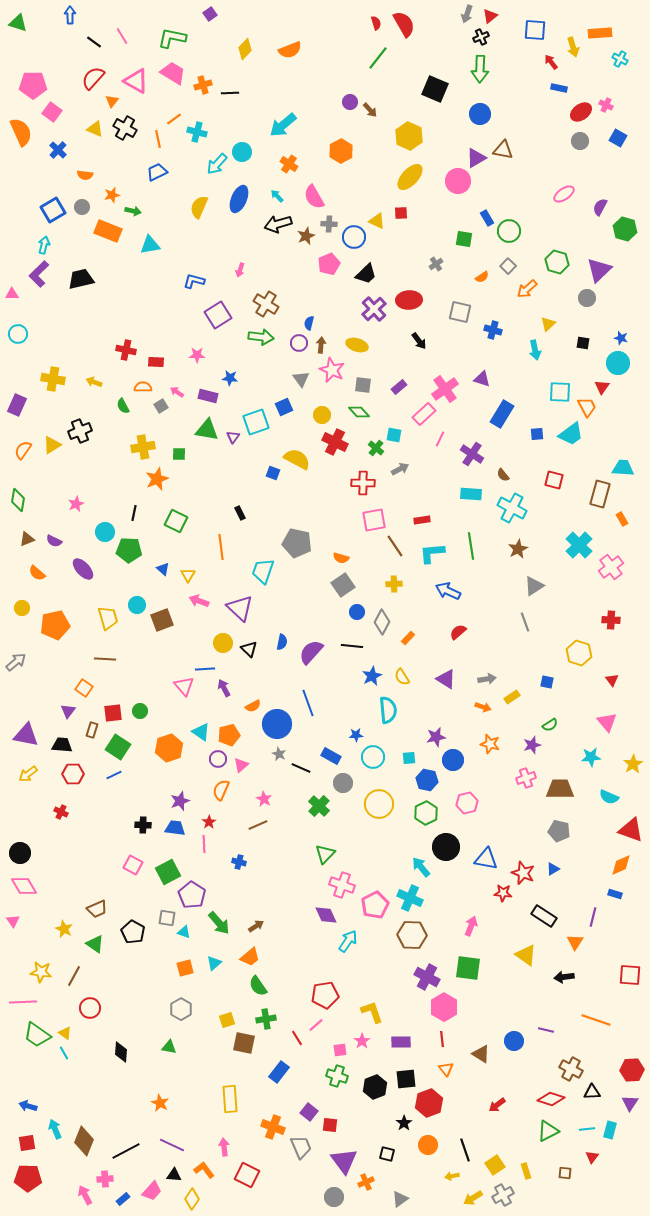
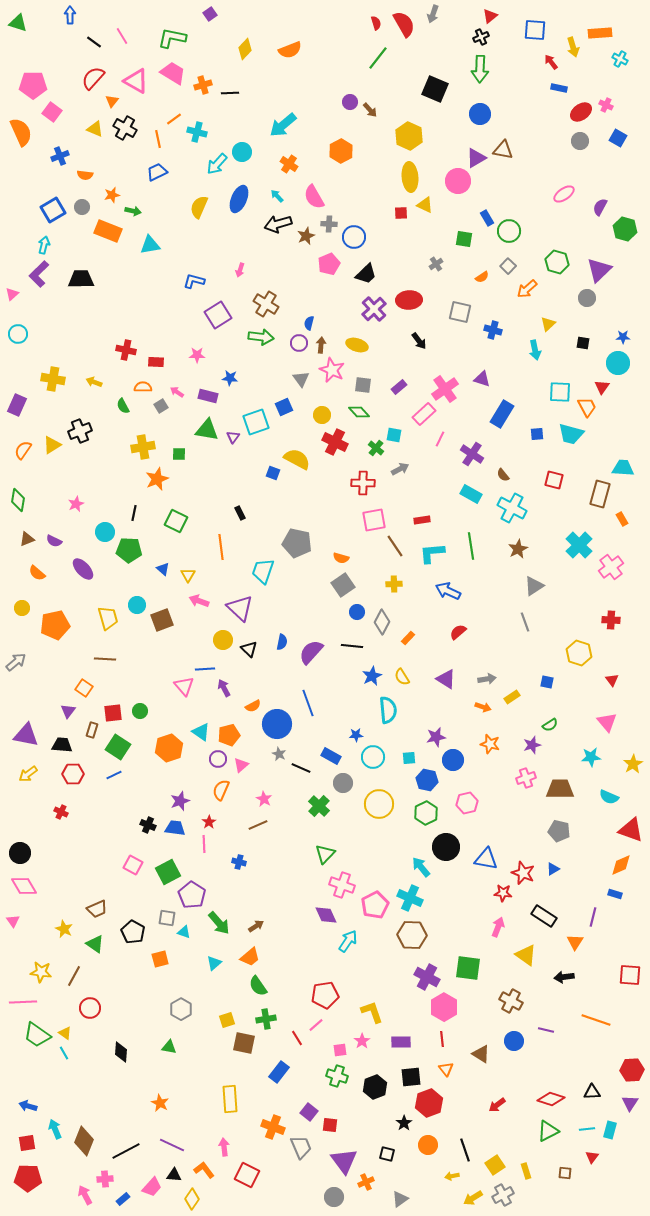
gray arrow at (467, 14): moved 34 px left
blue cross at (58, 150): moved 2 px right, 6 px down; rotated 24 degrees clockwise
yellow ellipse at (410, 177): rotated 48 degrees counterclockwise
yellow triangle at (377, 221): moved 48 px right, 16 px up
black trapezoid at (81, 279): rotated 12 degrees clockwise
pink triangle at (12, 294): rotated 40 degrees counterclockwise
blue star at (621, 338): moved 2 px right, 1 px up; rotated 16 degrees counterclockwise
cyan trapezoid at (571, 434): rotated 52 degrees clockwise
cyan rectangle at (471, 494): rotated 25 degrees clockwise
yellow circle at (223, 643): moved 3 px up
black cross at (143, 825): moved 5 px right; rotated 21 degrees clockwise
pink arrow at (471, 926): moved 27 px right, 1 px down
orange square at (185, 968): moved 25 px left, 9 px up
brown cross at (571, 1069): moved 60 px left, 68 px up
black square at (406, 1079): moved 5 px right, 2 px up
pink trapezoid at (152, 1191): moved 4 px up
